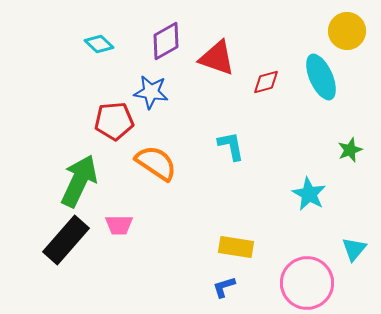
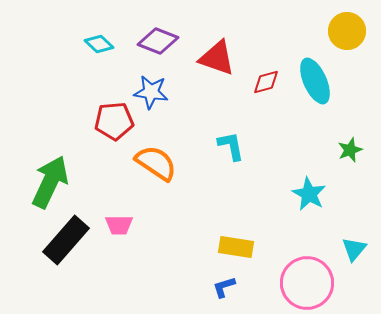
purple diamond: moved 8 px left; rotated 51 degrees clockwise
cyan ellipse: moved 6 px left, 4 px down
green arrow: moved 29 px left, 1 px down
